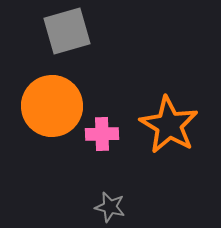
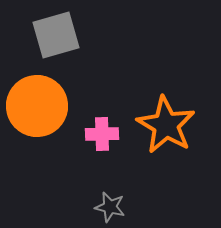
gray square: moved 11 px left, 4 px down
orange circle: moved 15 px left
orange star: moved 3 px left
